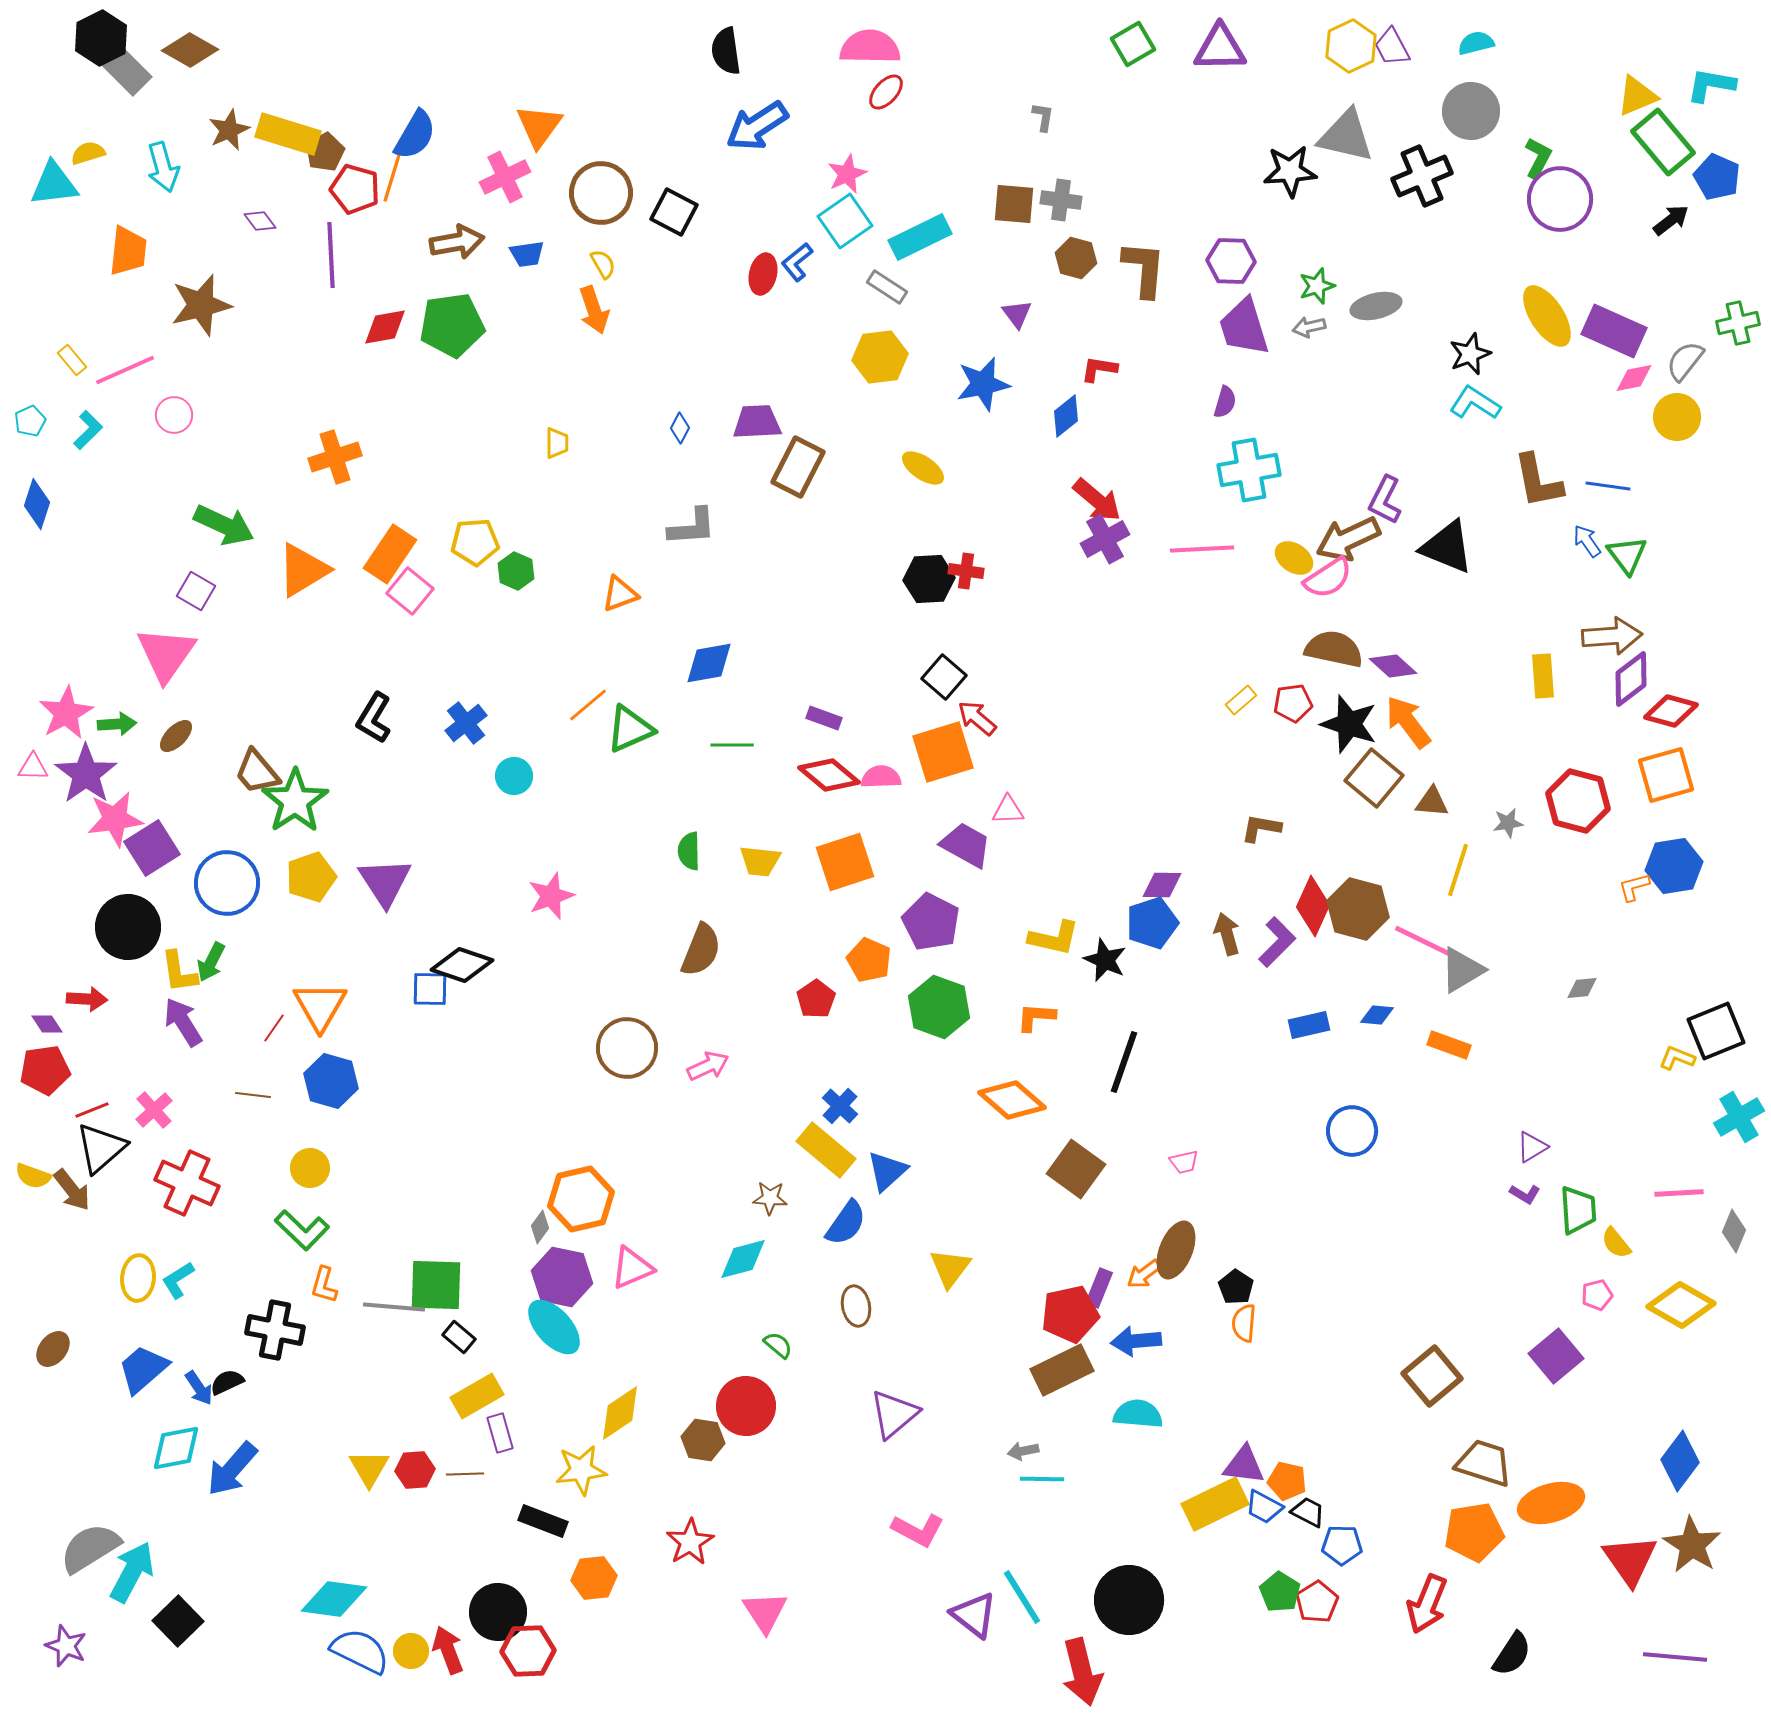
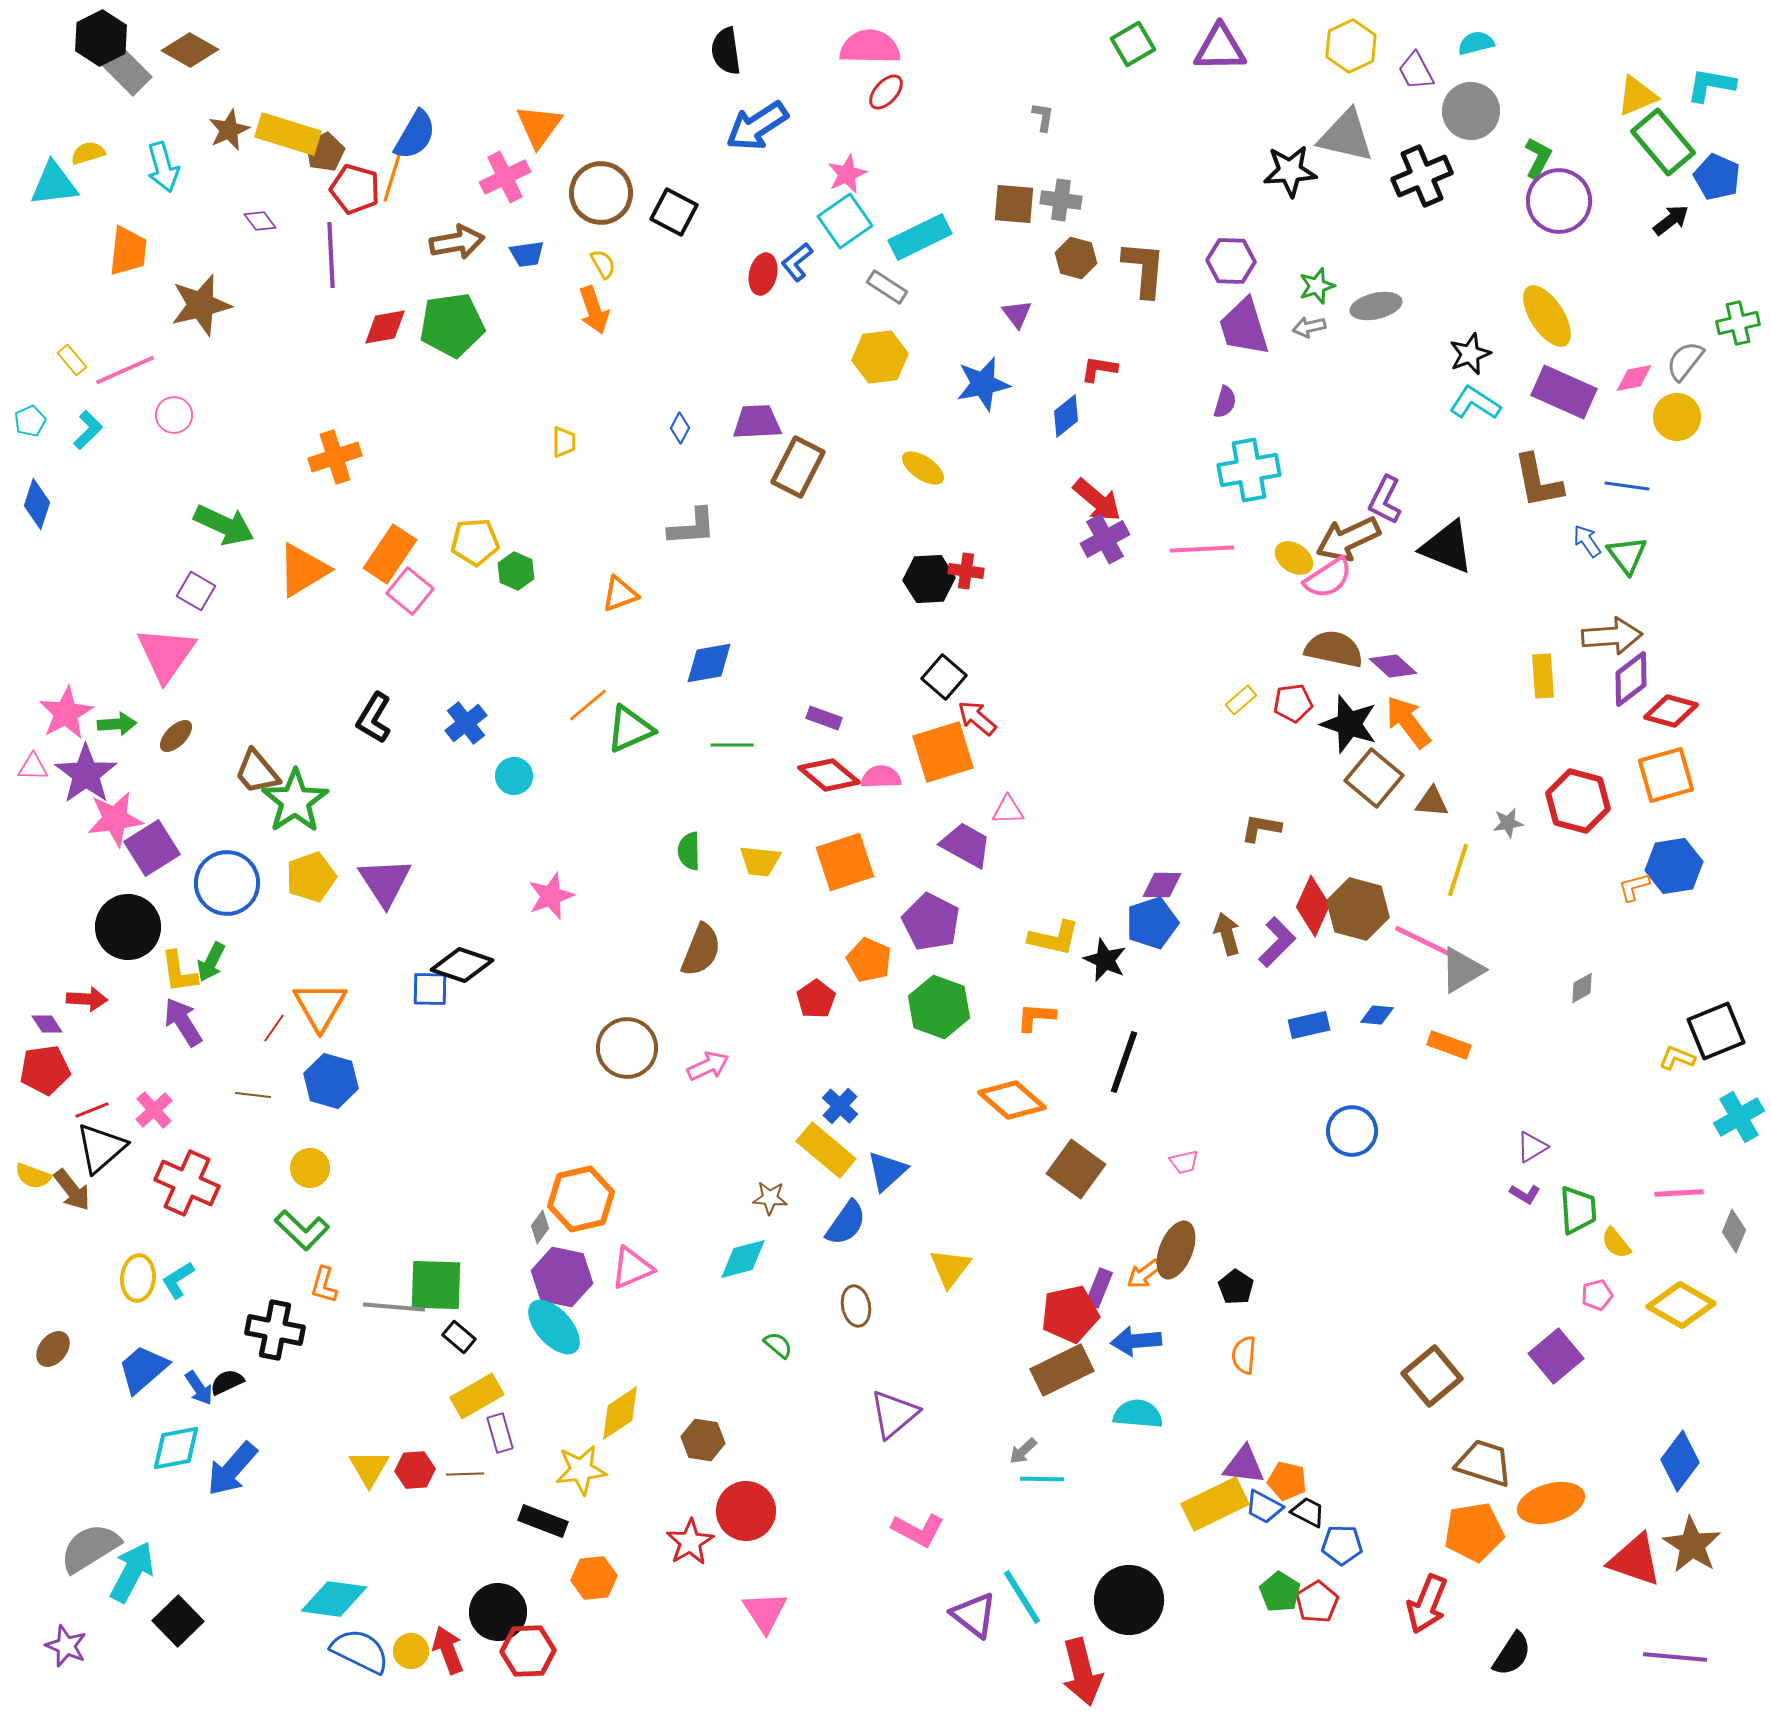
purple trapezoid at (1392, 47): moved 24 px right, 24 px down
purple circle at (1560, 199): moved 1 px left, 2 px down
purple rectangle at (1614, 331): moved 50 px left, 61 px down
yellow trapezoid at (557, 443): moved 7 px right, 1 px up
blue line at (1608, 486): moved 19 px right
gray diamond at (1582, 988): rotated 24 degrees counterclockwise
orange semicircle at (1244, 1323): moved 32 px down
red circle at (746, 1406): moved 105 px down
gray arrow at (1023, 1451): rotated 32 degrees counterclockwise
red triangle at (1630, 1560): moved 5 px right; rotated 36 degrees counterclockwise
